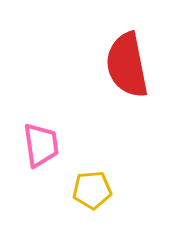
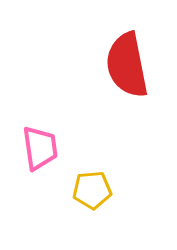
pink trapezoid: moved 1 px left, 3 px down
